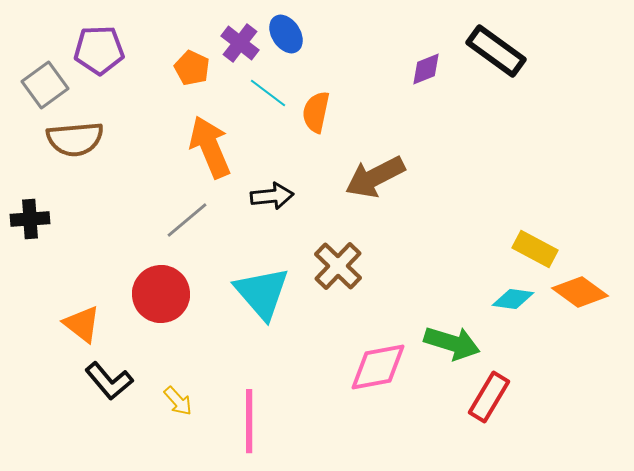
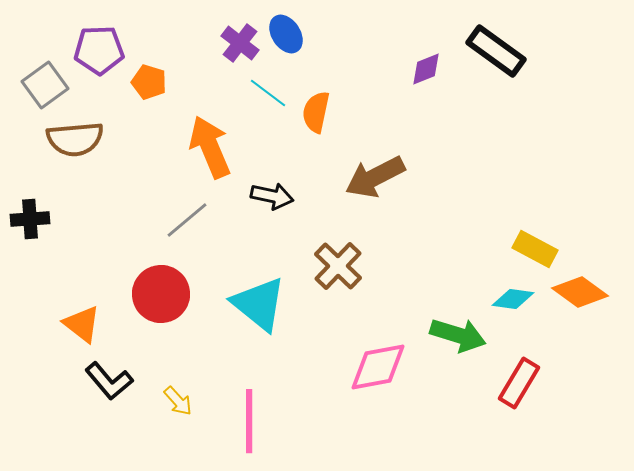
orange pentagon: moved 43 px left, 14 px down; rotated 8 degrees counterclockwise
black arrow: rotated 18 degrees clockwise
cyan triangle: moved 3 px left, 11 px down; rotated 10 degrees counterclockwise
green arrow: moved 6 px right, 8 px up
red rectangle: moved 30 px right, 14 px up
